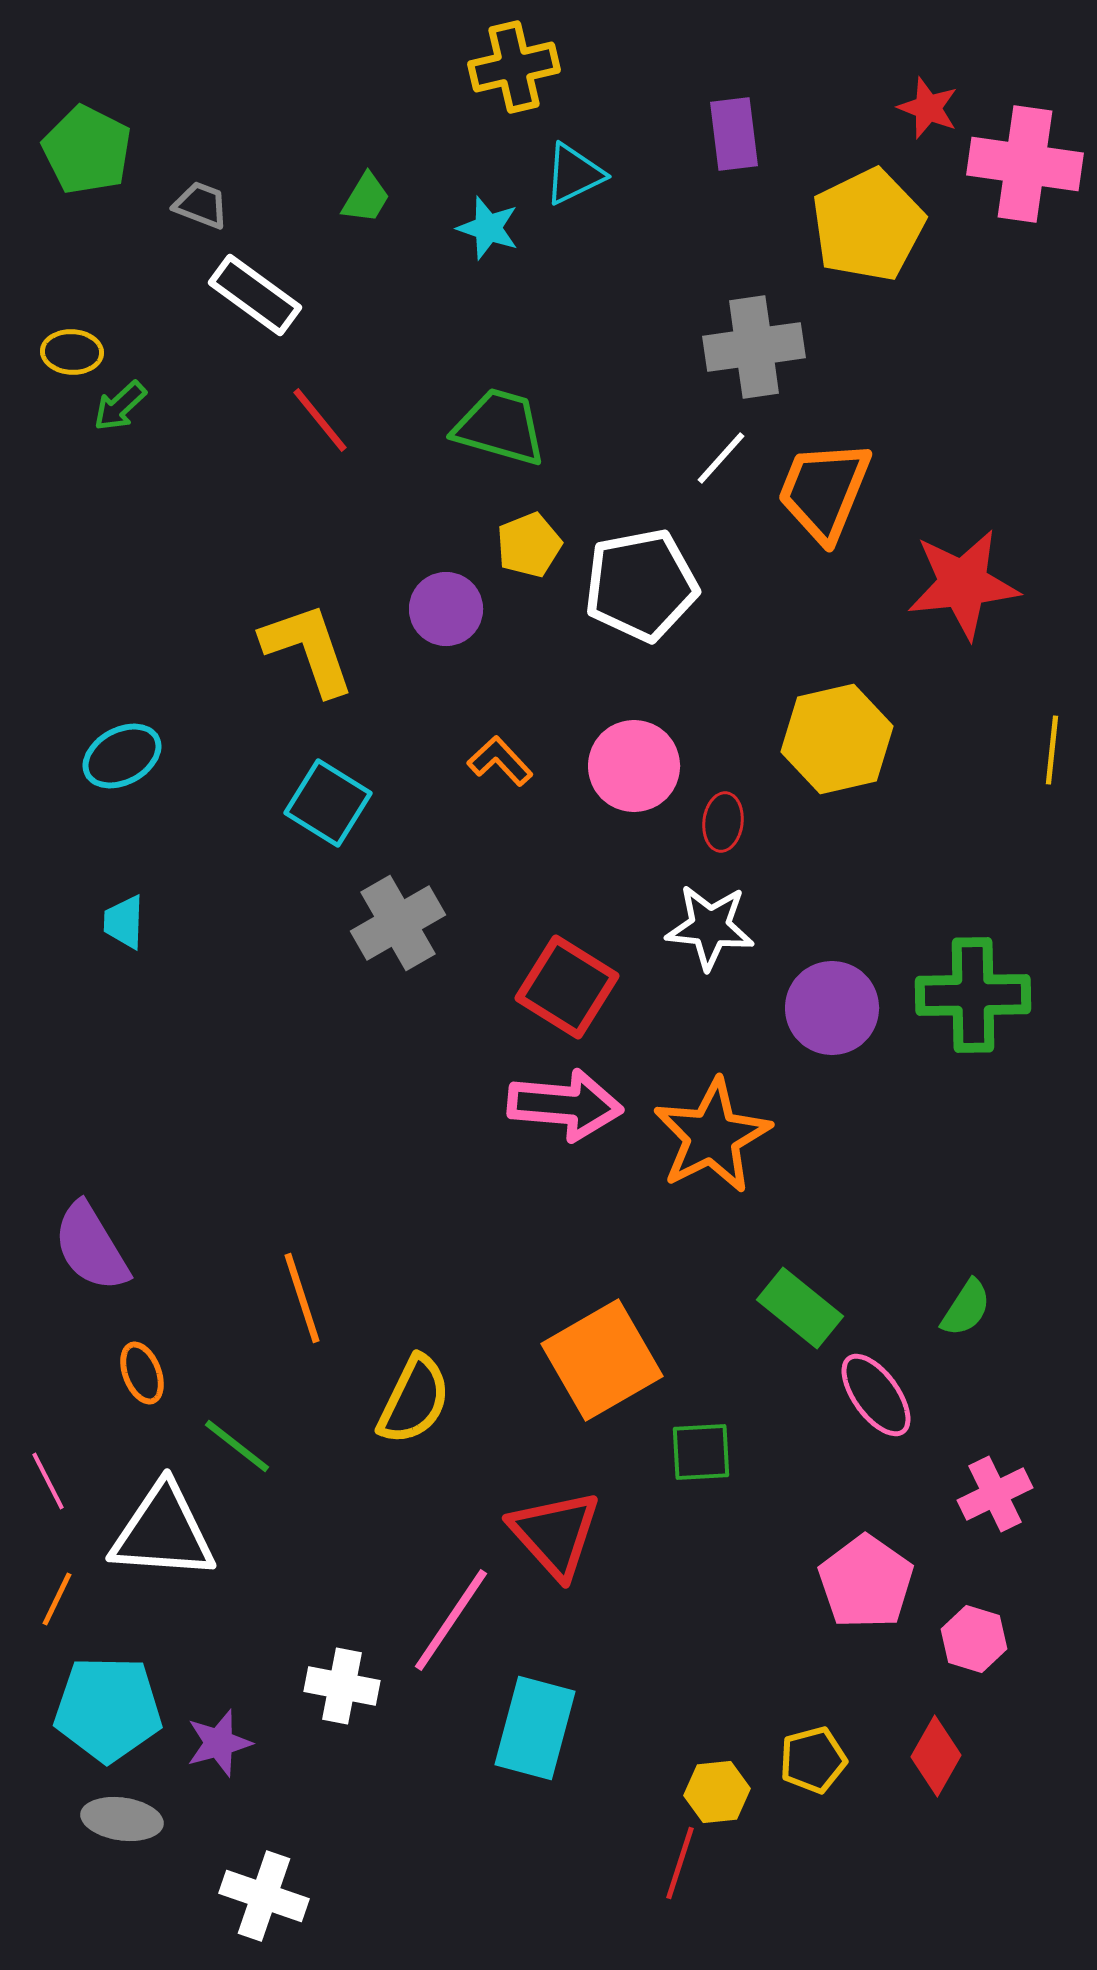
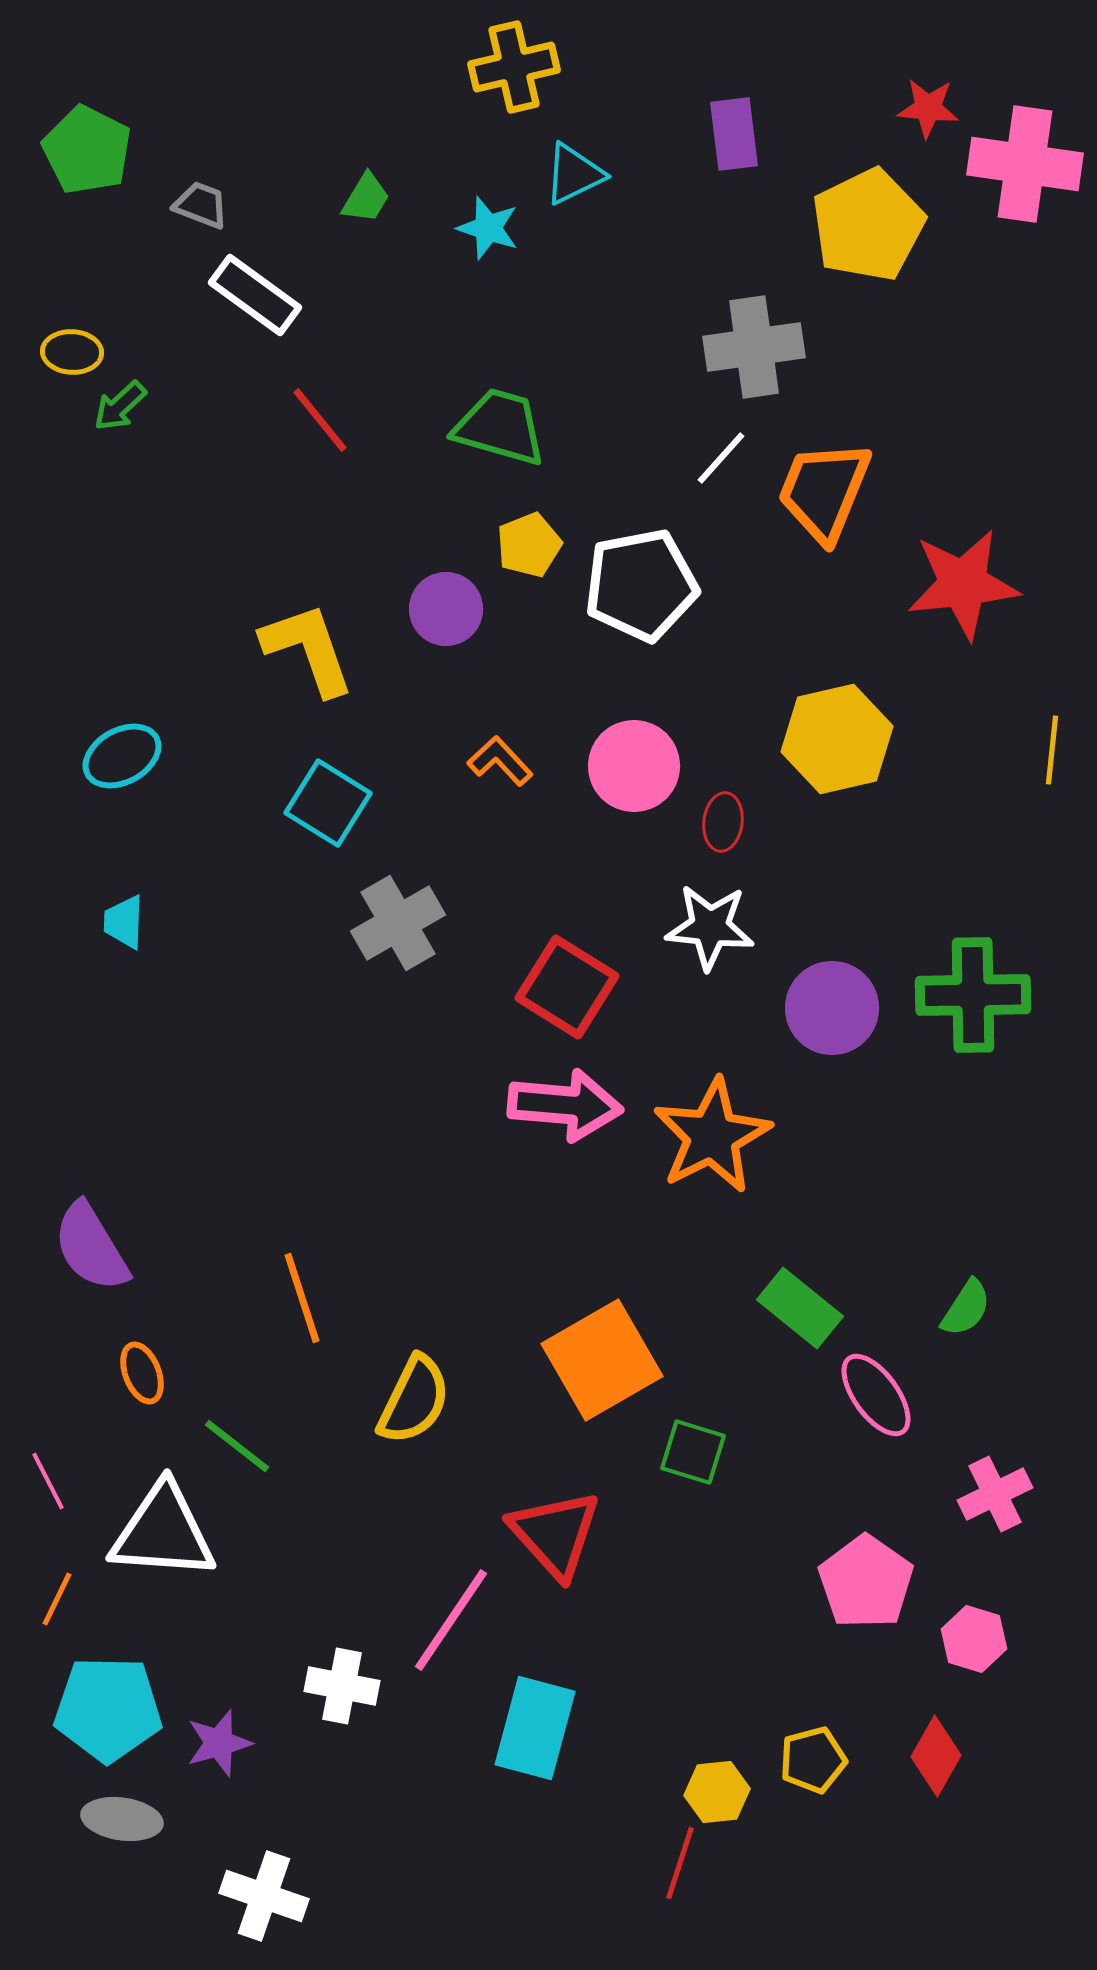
red star at (928, 108): rotated 16 degrees counterclockwise
green square at (701, 1452): moved 8 px left; rotated 20 degrees clockwise
